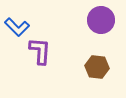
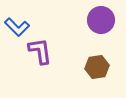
purple L-shape: rotated 12 degrees counterclockwise
brown hexagon: rotated 15 degrees counterclockwise
